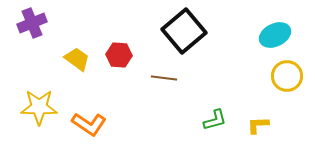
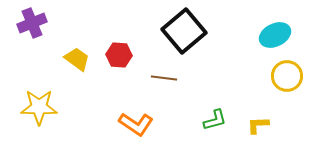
orange L-shape: moved 47 px right
